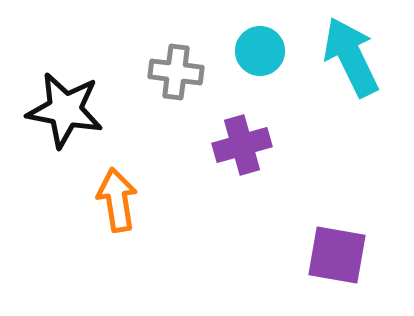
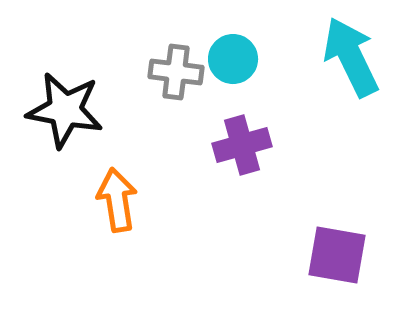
cyan circle: moved 27 px left, 8 px down
